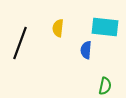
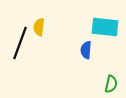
yellow semicircle: moved 19 px left, 1 px up
green semicircle: moved 6 px right, 2 px up
